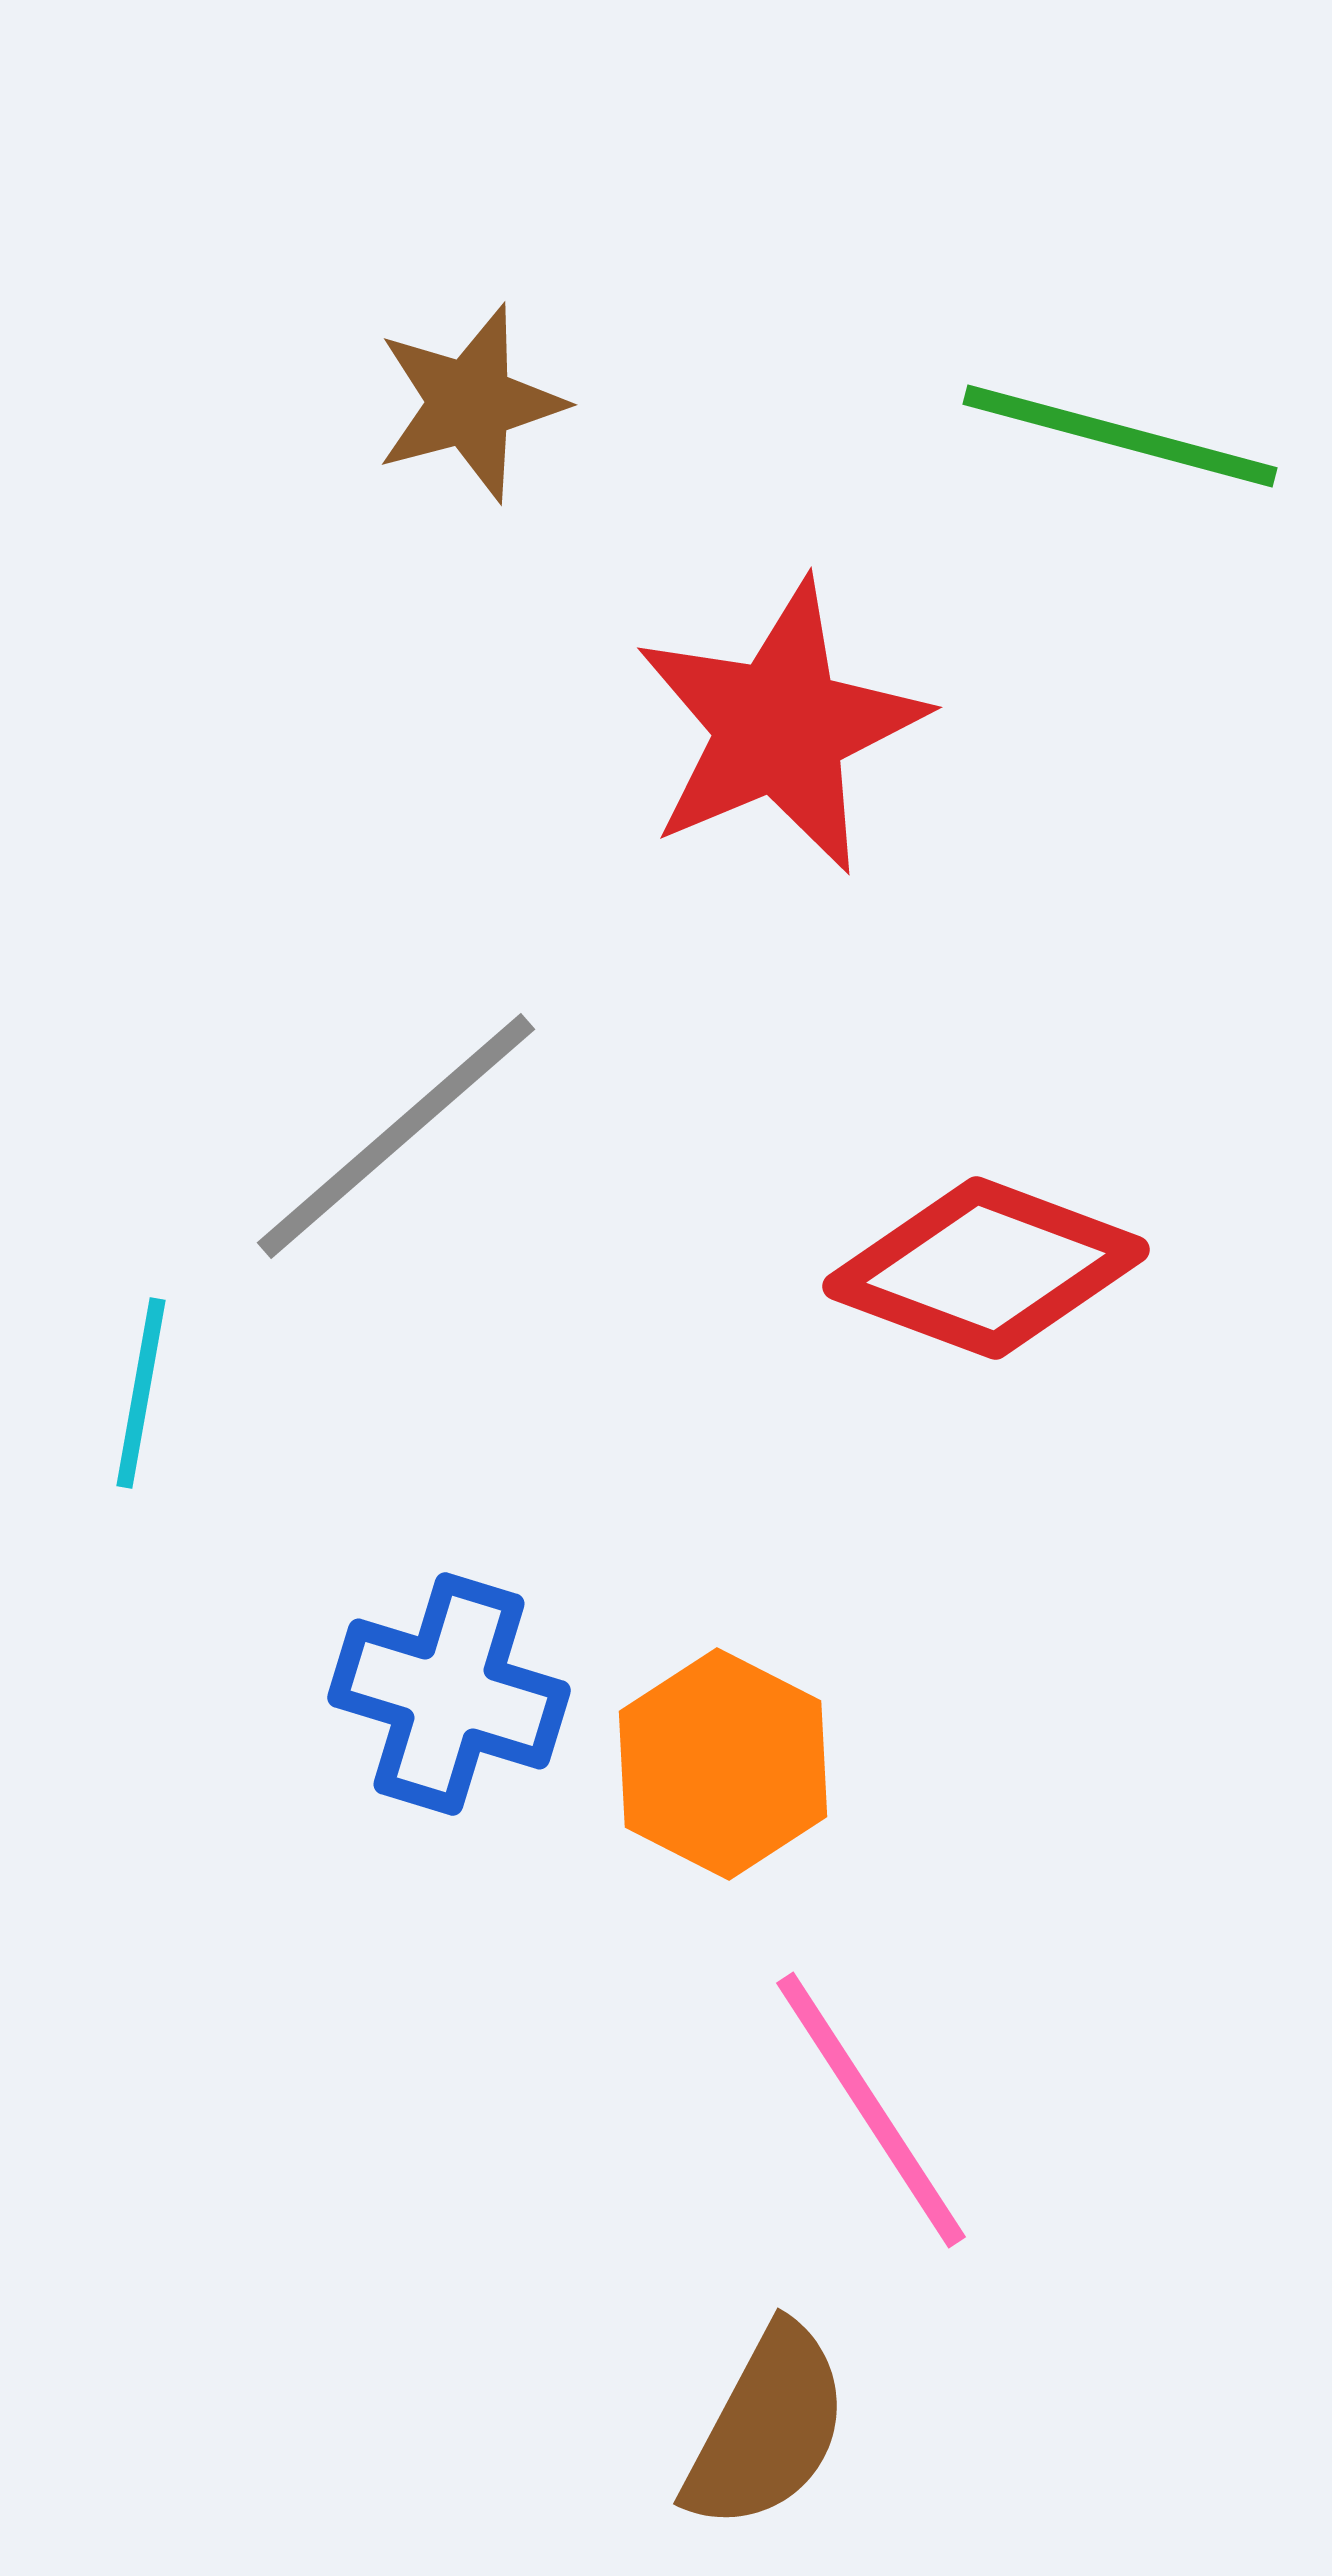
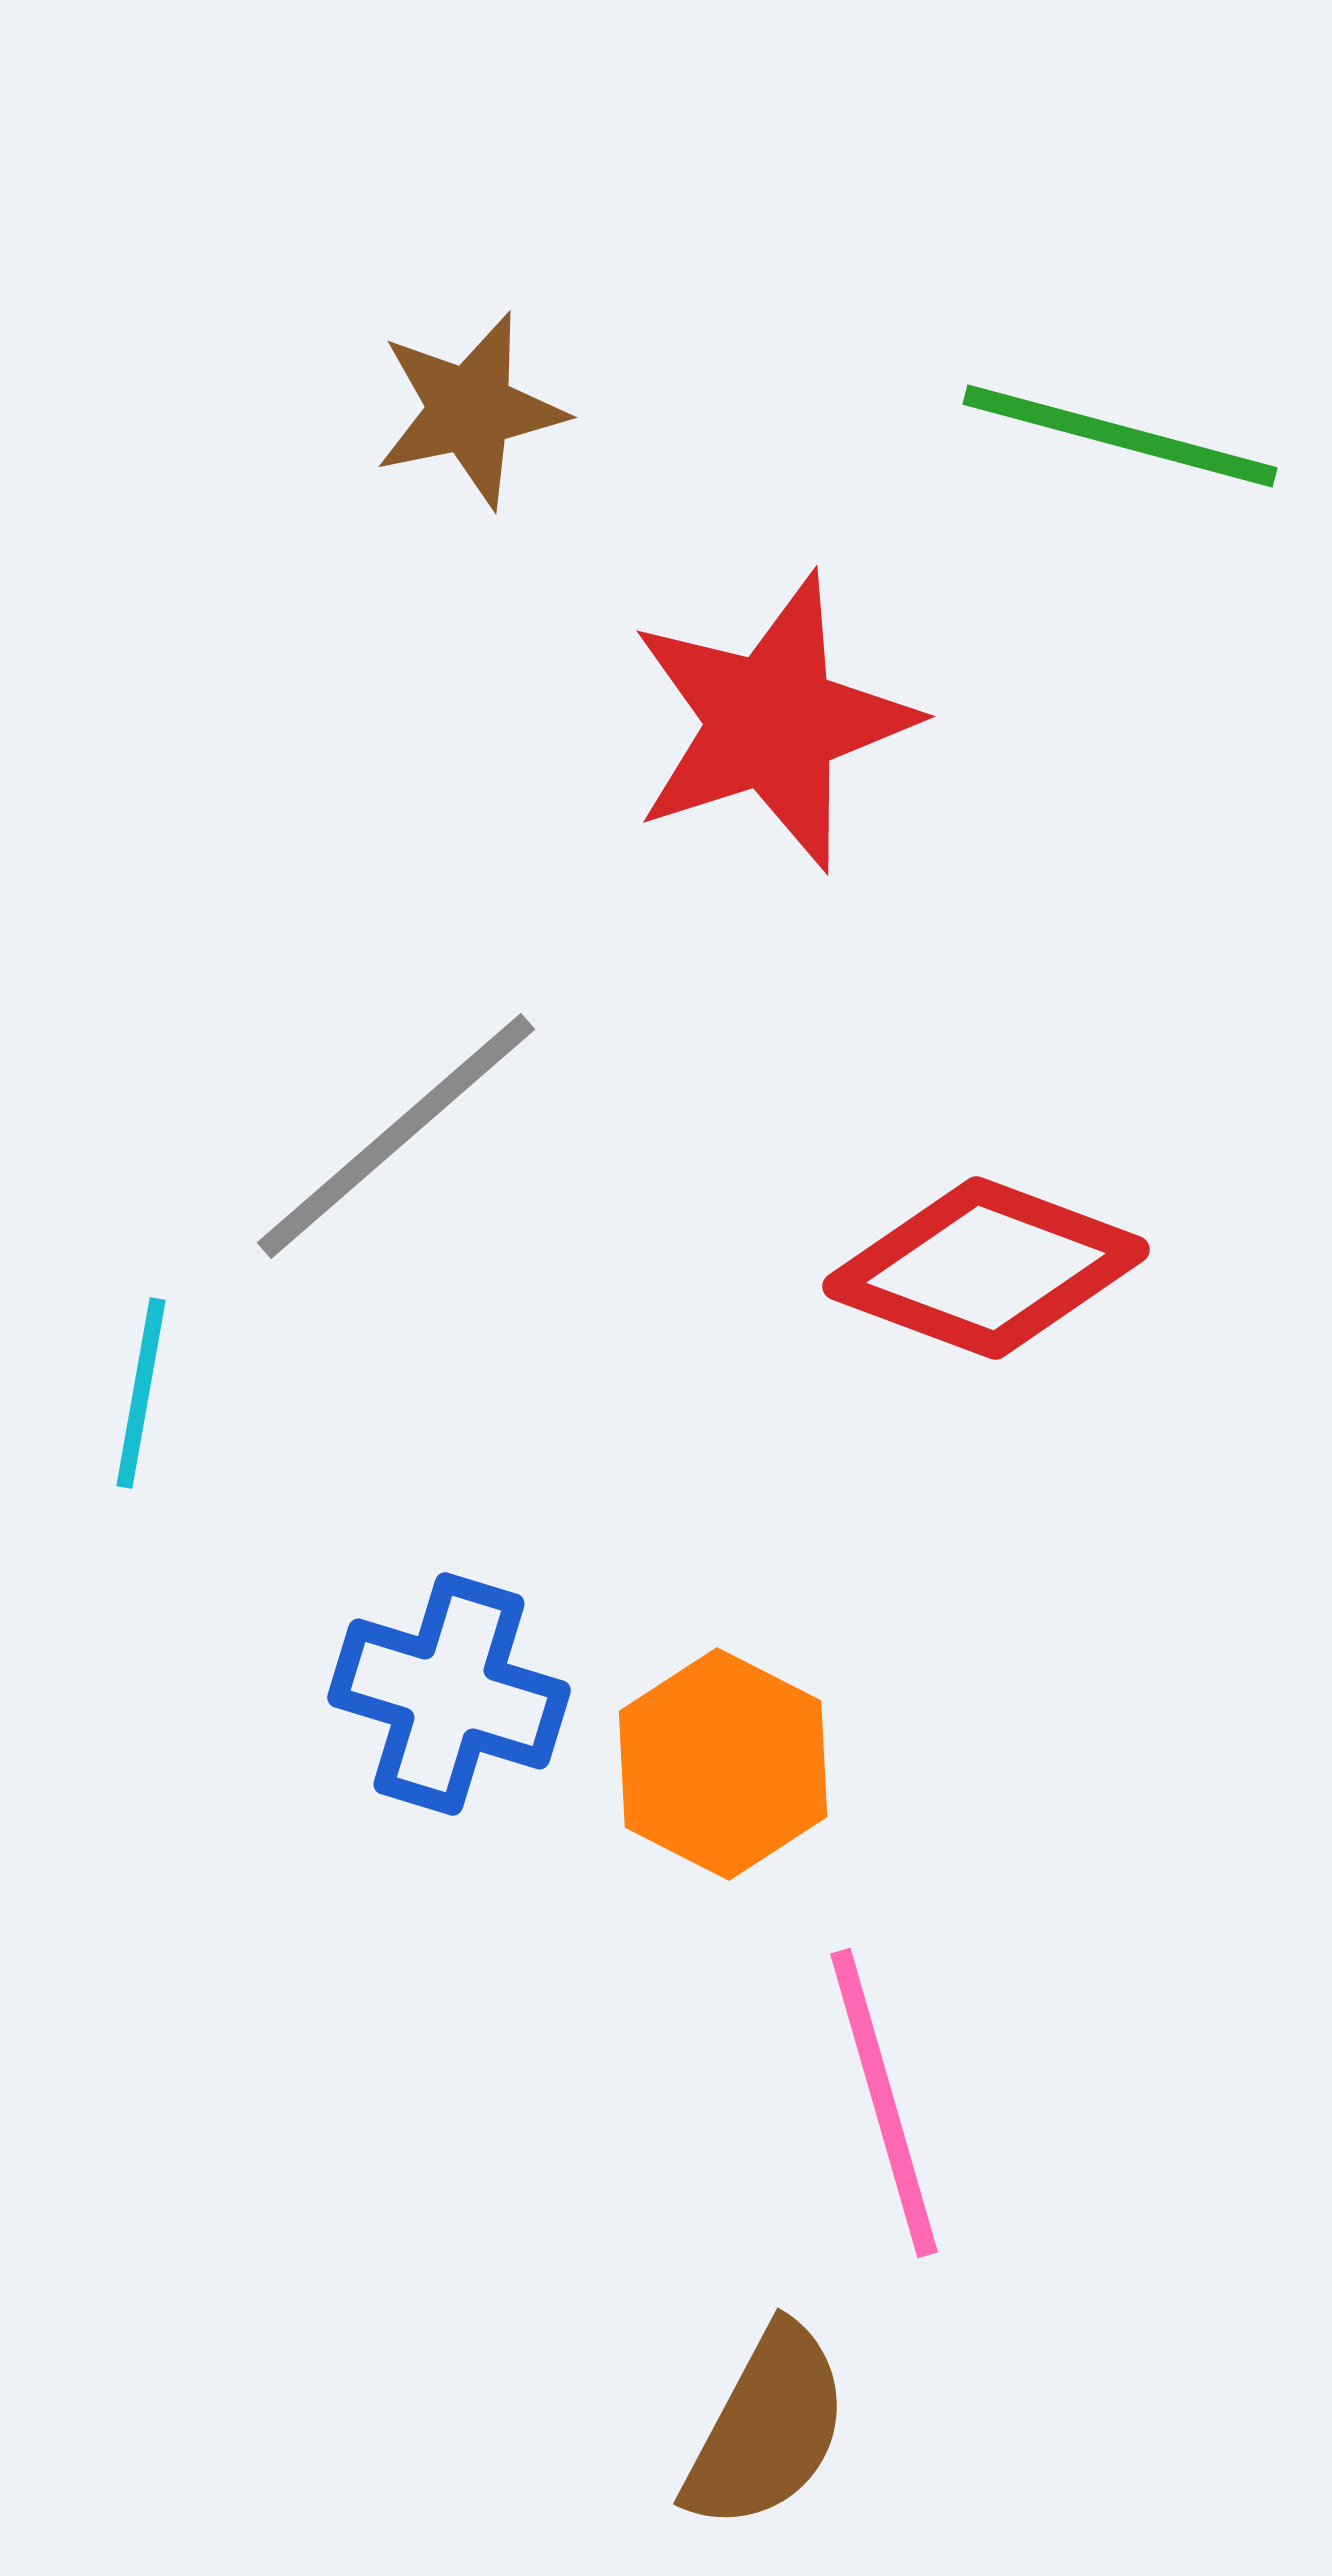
brown star: moved 7 px down; rotated 3 degrees clockwise
red star: moved 8 px left, 5 px up; rotated 5 degrees clockwise
pink line: moved 13 px right, 7 px up; rotated 17 degrees clockwise
